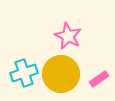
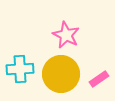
pink star: moved 2 px left, 1 px up
cyan cross: moved 4 px left, 4 px up; rotated 16 degrees clockwise
